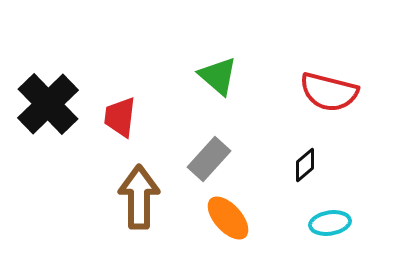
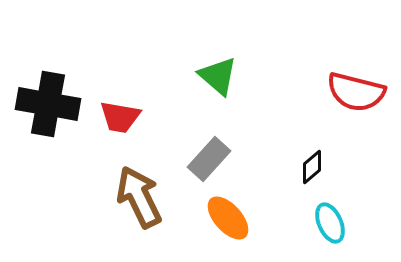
red semicircle: moved 27 px right
black cross: rotated 36 degrees counterclockwise
red trapezoid: rotated 87 degrees counterclockwise
black diamond: moved 7 px right, 2 px down
brown arrow: rotated 26 degrees counterclockwise
cyan ellipse: rotated 75 degrees clockwise
